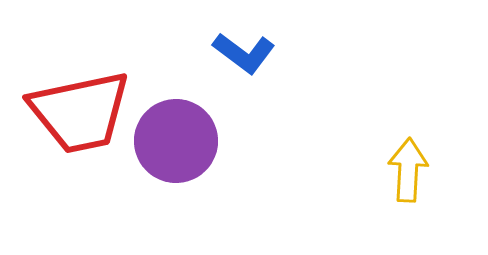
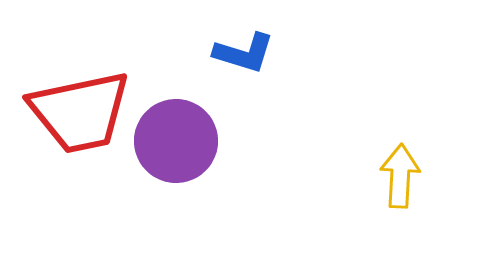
blue L-shape: rotated 20 degrees counterclockwise
yellow arrow: moved 8 px left, 6 px down
